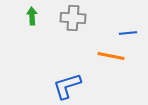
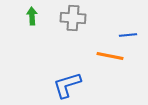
blue line: moved 2 px down
orange line: moved 1 px left
blue L-shape: moved 1 px up
